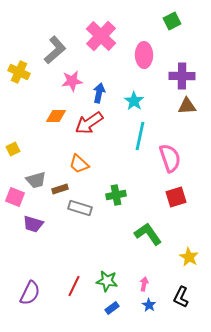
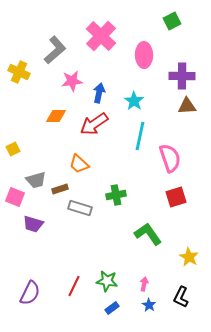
red arrow: moved 5 px right, 1 px down
